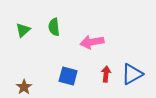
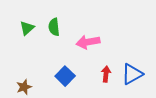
green triangle: moved 4 px right, 2 px up
pink arrow: moved 4 px left
blue square: moved 3 px left; rotated 30 degrees clockwise
brown star: rotated 14 degrees clockwise
